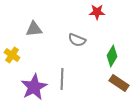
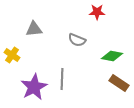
green diamond: rotated 70 degrees clockwise
